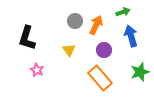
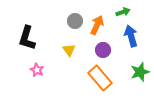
orange arrow: moved 1 px right
purple circle: moved 1 px left
